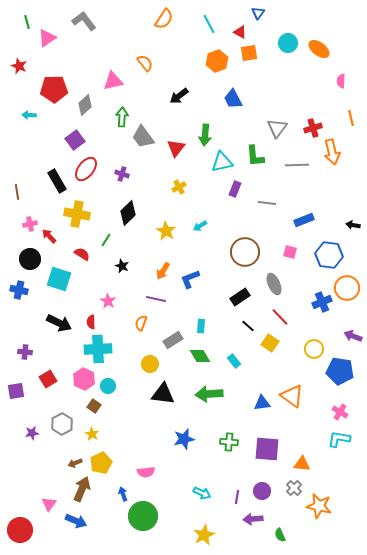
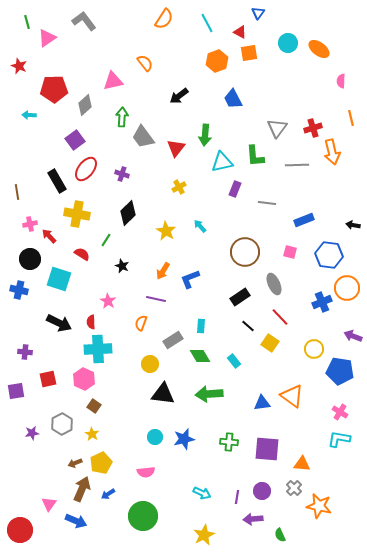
cyan line at (209, 24): moved 2 px left, 1 px up
cyan arrow at (200, 226): rotated 80 degrees clockwise
red square at (48, 379): rotated 18 degrees clockwise
cyan circle at (108, 386): moved 47 px right, 51 px down
blue arrow at (123, 494): moved 15 px left; rotated 104 degrees counterclockwise
